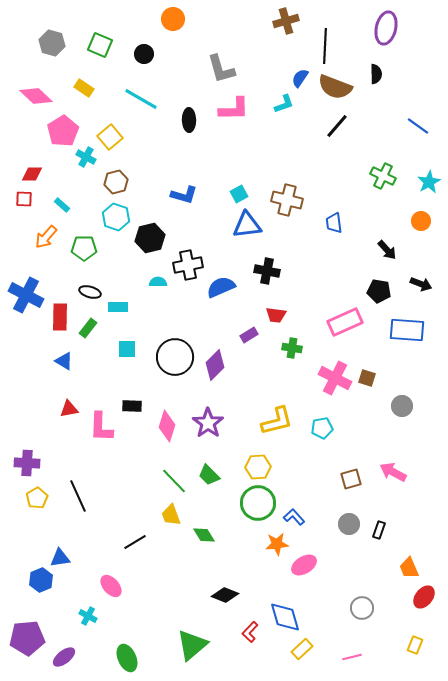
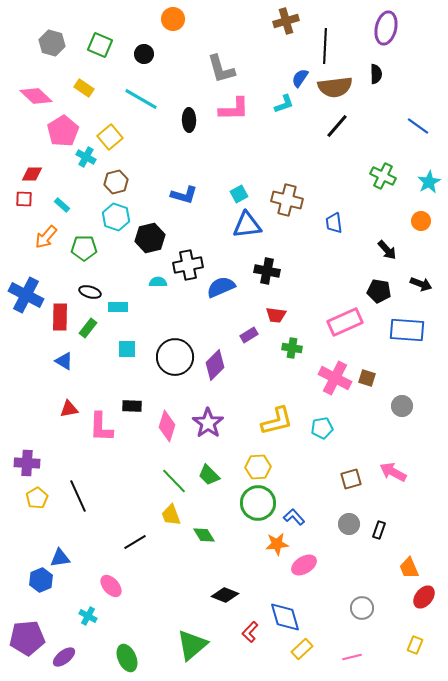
brown semicircle at (335, 87): rotated 28 degrees counterclockwise
